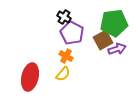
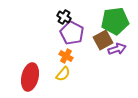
green pentagon: moved 1 px right, 2 px up
